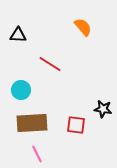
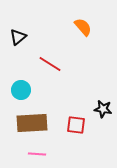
black triangle: moved 2 px down; rotated 42 degrees counterclockwise
pink line: rotated 60 degrees counterclockwise
